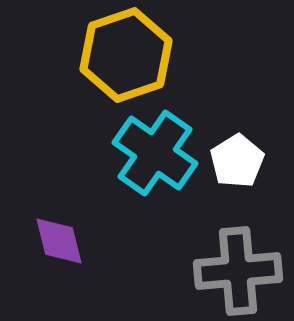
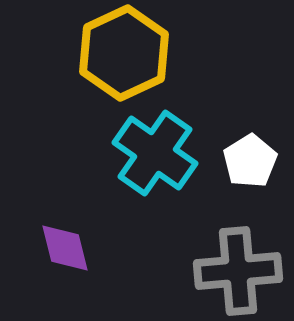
yellow hexagon: moved 2 px left, 2 px up; rotated 6 degrees counterclockwise
white pentagon: moved 13 px right
purple diamond: moved 6 px right, 7 px down
